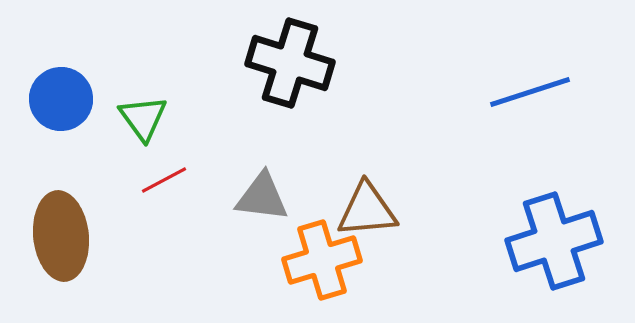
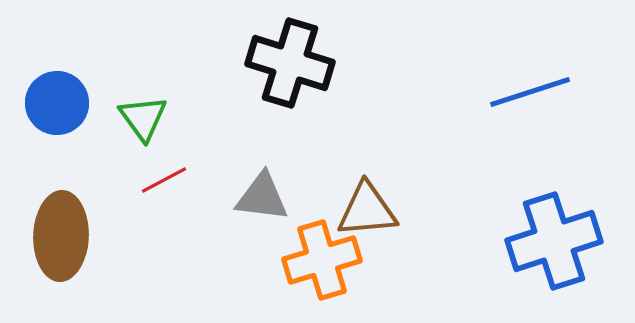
blue circle: moved 4 px left, 4 px down
brown ellipse: rotated 8 degrees clockwise
